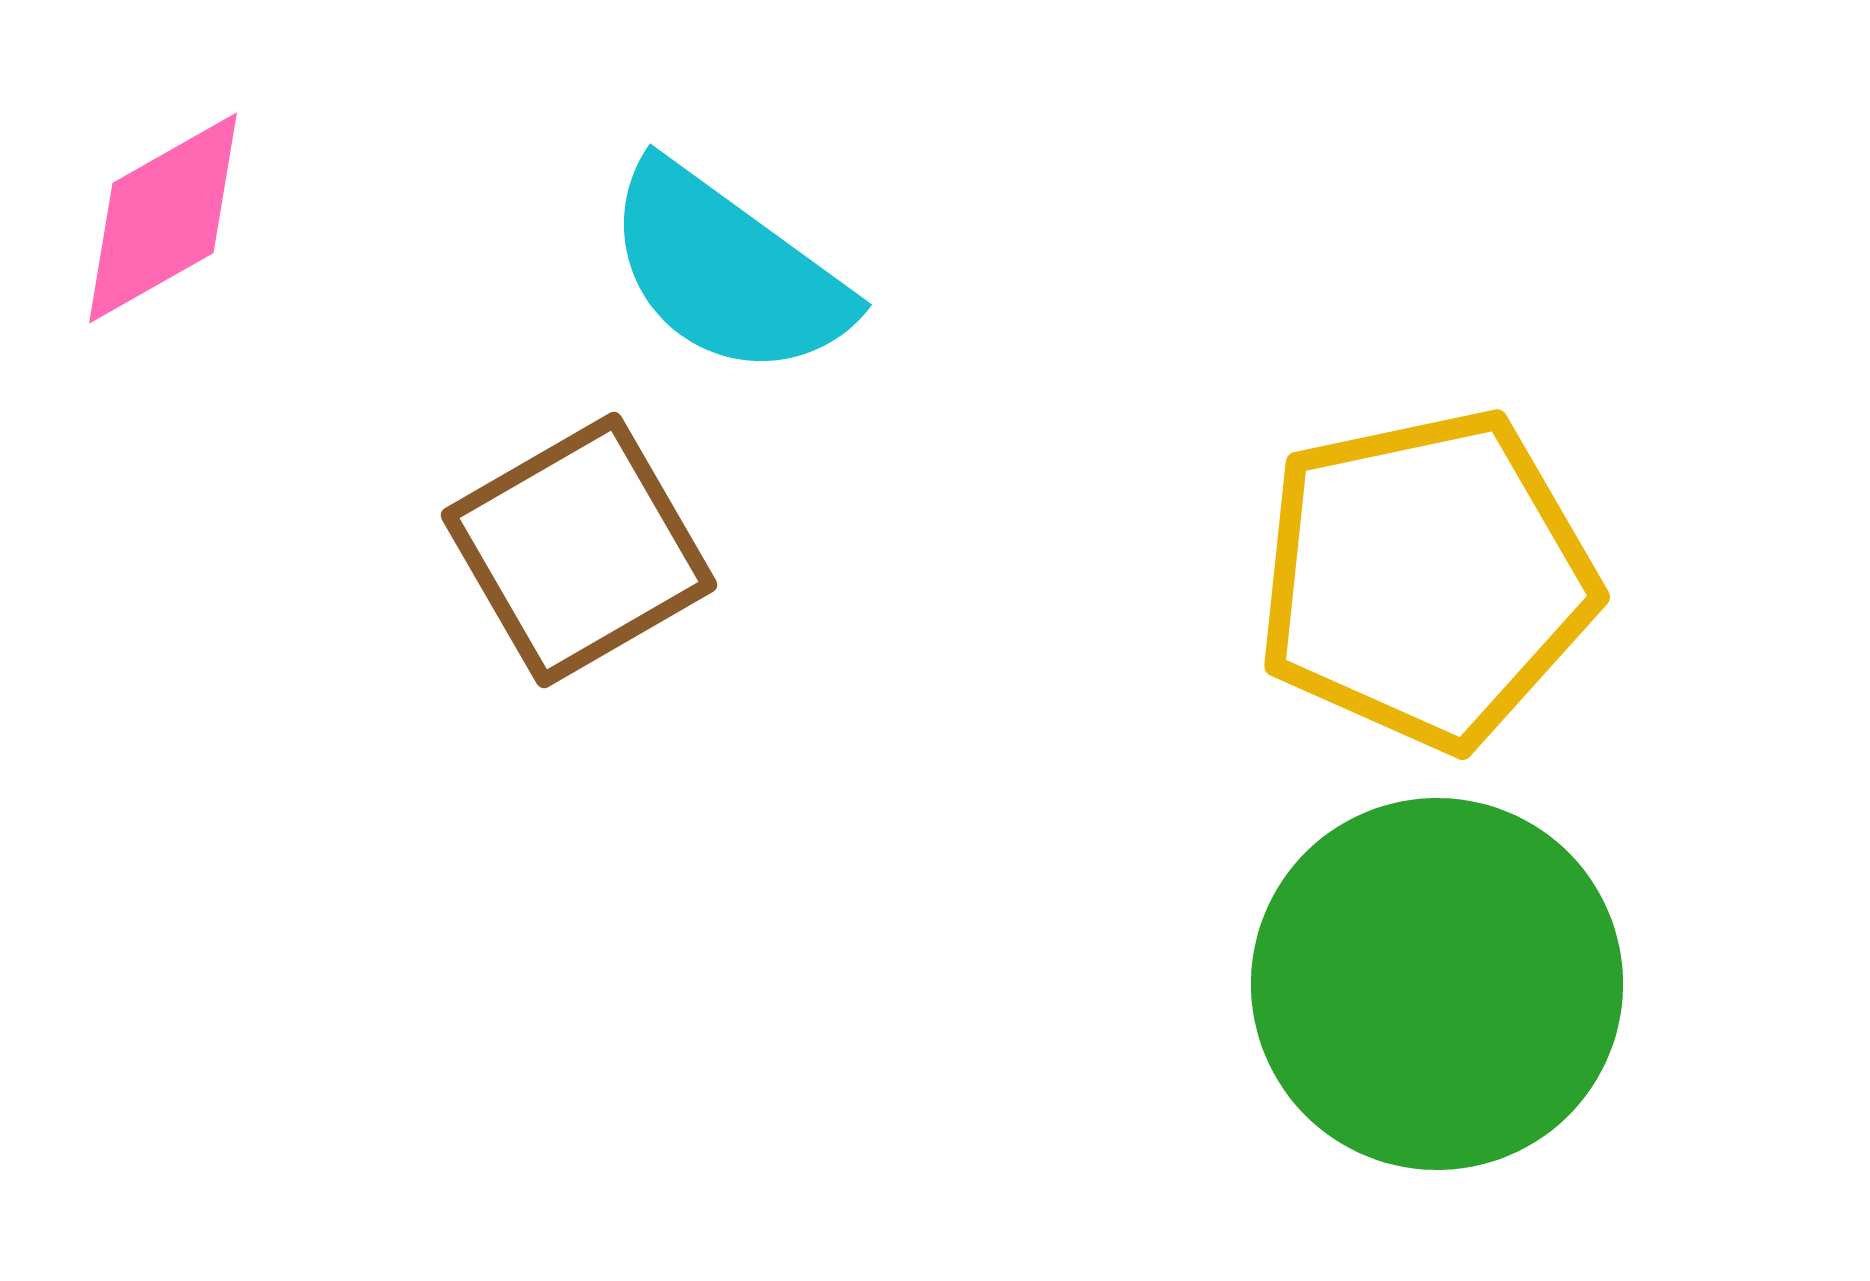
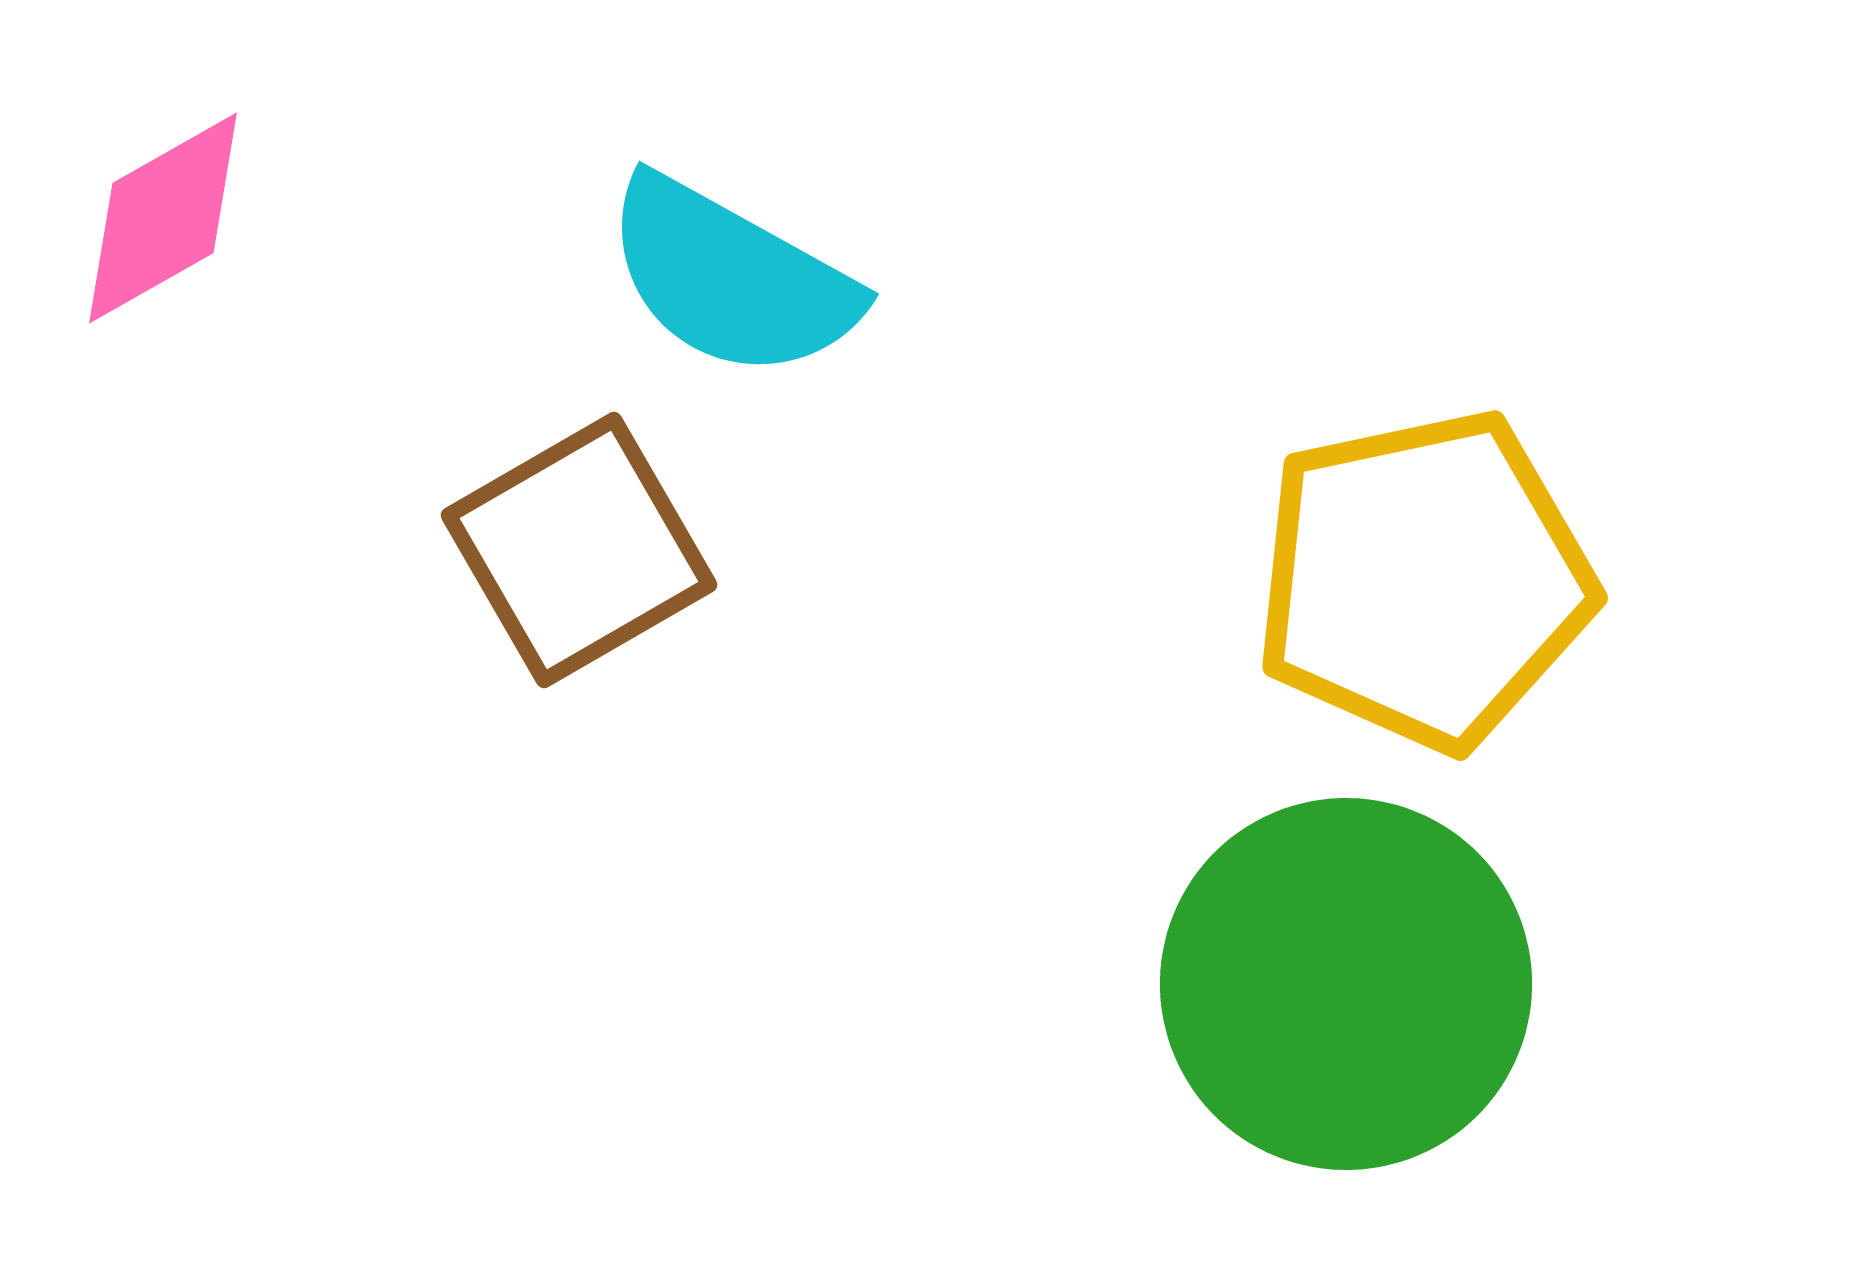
cyan semicircle: moved 4 px right, 7 px down; rotated 7 degrees counterclockwise
yellow pentagon: moved 2 px left, 1 px down
green circle: moved 91 px left
